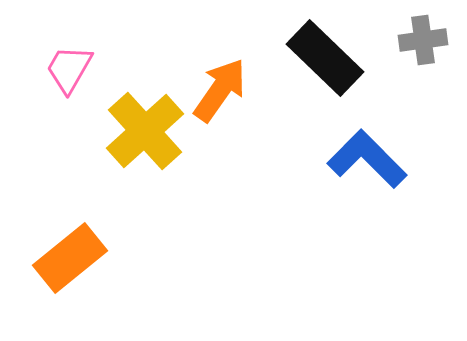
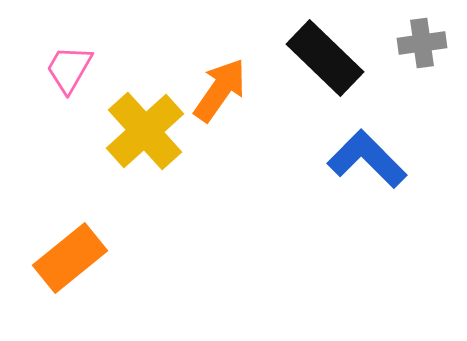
gray cross: moved 1 px left, 3 px down
